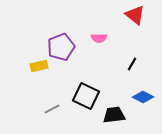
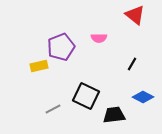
gray line: moved 1 px right
